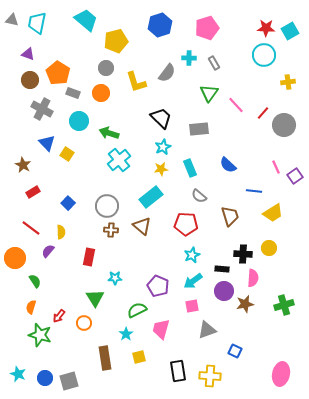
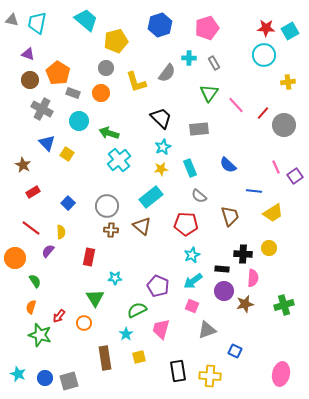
pink square at (192, 306): rotated 32 degrees clockwise
